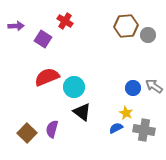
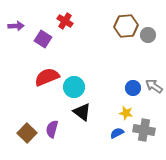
yellow star: rotated 16 degrees counterclockwise
blue semicircle: moved 1 px right, 5 px down
